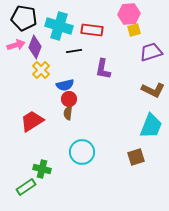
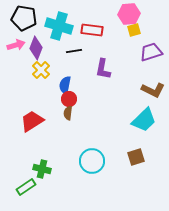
purple diamond: moved 1 px right, 1 px down
blue semicircle: rotated 114 degrees clockwise
cyan trapezoid: moved 7 px left, 6 px up; rotated 24 degrees clockwise
cyan circle: moved 10 px right, 9 px down
